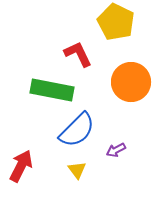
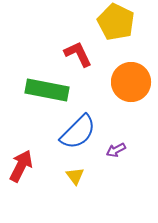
green rectangle: moved 5 px left
blue semicircle: moved 1 px right, 2 px down
yellow triangle: moved 2 px left, 6 px down
